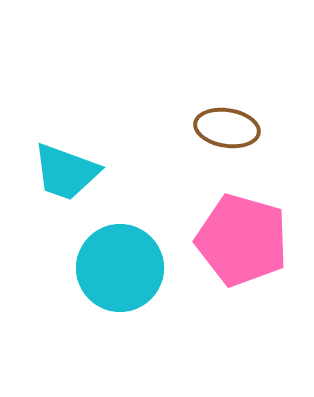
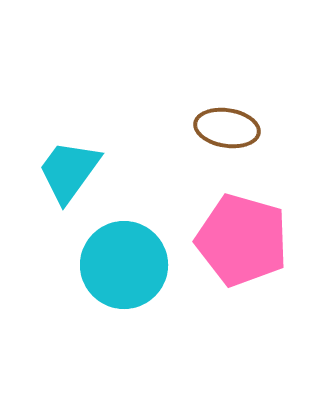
cyan trapezoid: moved 3 px right, 1 px up; rotated 106 degrees clockwise
cyan circle: moved 4 px right, 3 px up
